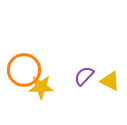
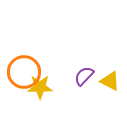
orange circle: moved 2 px down
yellow star: moved 1 px left
